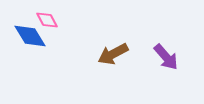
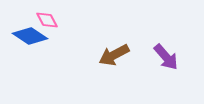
blue diamond: rotated 24 degrees counterclockwise
brown arrow: moved 1 px right, 1 px down
